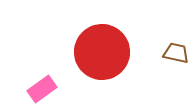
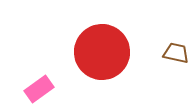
pink rectangle: moved 3 px left
